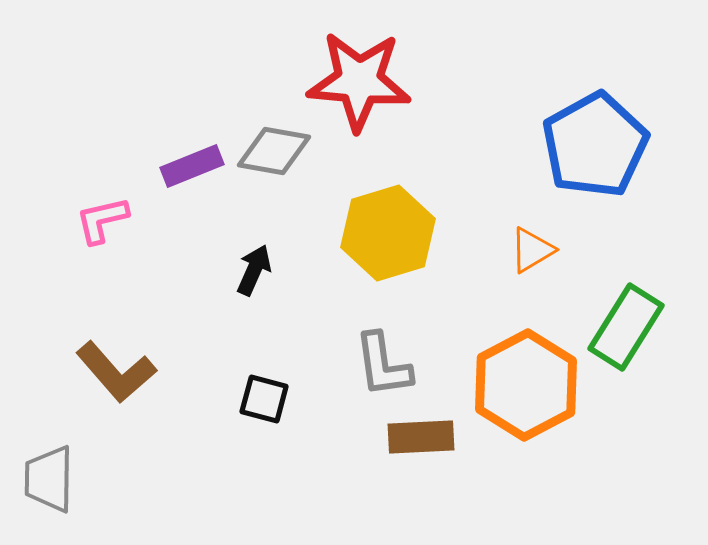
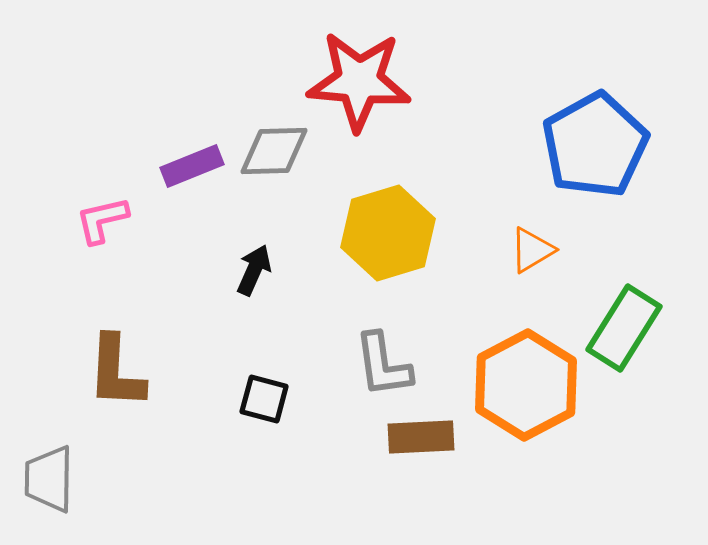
gray diamond: rotated 12 degrees counterclockwise
green rectangle: moved 2 px left, 1 px down
brown L-shape: rotated 44 degrees clockwise
